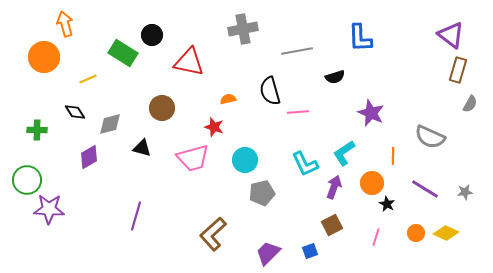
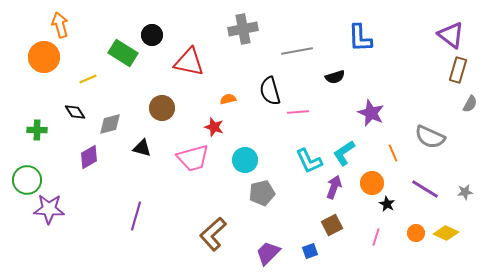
orange arrow at (65, 24): moved 5 px left, 1 px down
orange line at (393, 156): moved 3 px up; rotated 24 degrees counterclockwise
cyan L-shape at (305, 164): moved 4 px right, 3 px up
